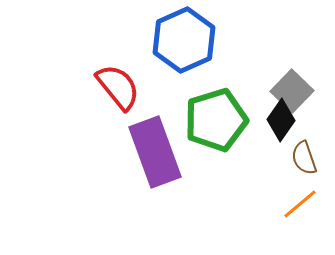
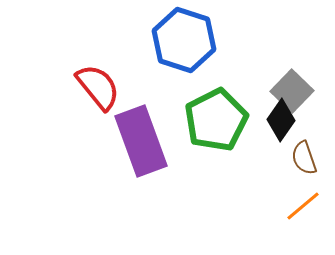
blue hexagon: rotated 18 degrees counterclockwise
red semicircle: moved 20 px left
green pentagon: rotated 10 degrees counterclockwise
purple rectangle: moved 14 px left, 11 px up
orange line: moved 3 px right, 2 px down
